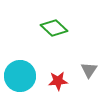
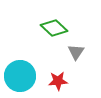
gray triangle: moved 13 px left, 18 px up
